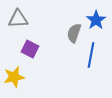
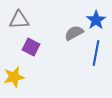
gray triangle: moved 1 px right, 1 px down
gray semicircle: rotated 42 degrees clockwise
purple square: moved 1 px right, 2 px up
blue line: moved 5 px right, 2 px up
